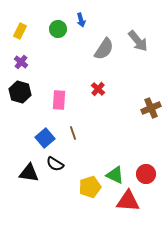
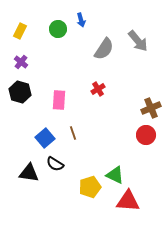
red cross: rotated 16 degrees clockwise
red circle: moved 39 px up
